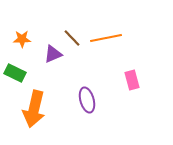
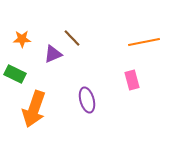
orange line: moved 38 px right, 4 px down
green rectangle: moved 1 px down
orange arrow: rotated 6 degrees clockwise
